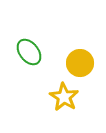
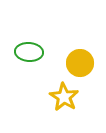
green ellipse: rotated 48 degrees counterclockwise
